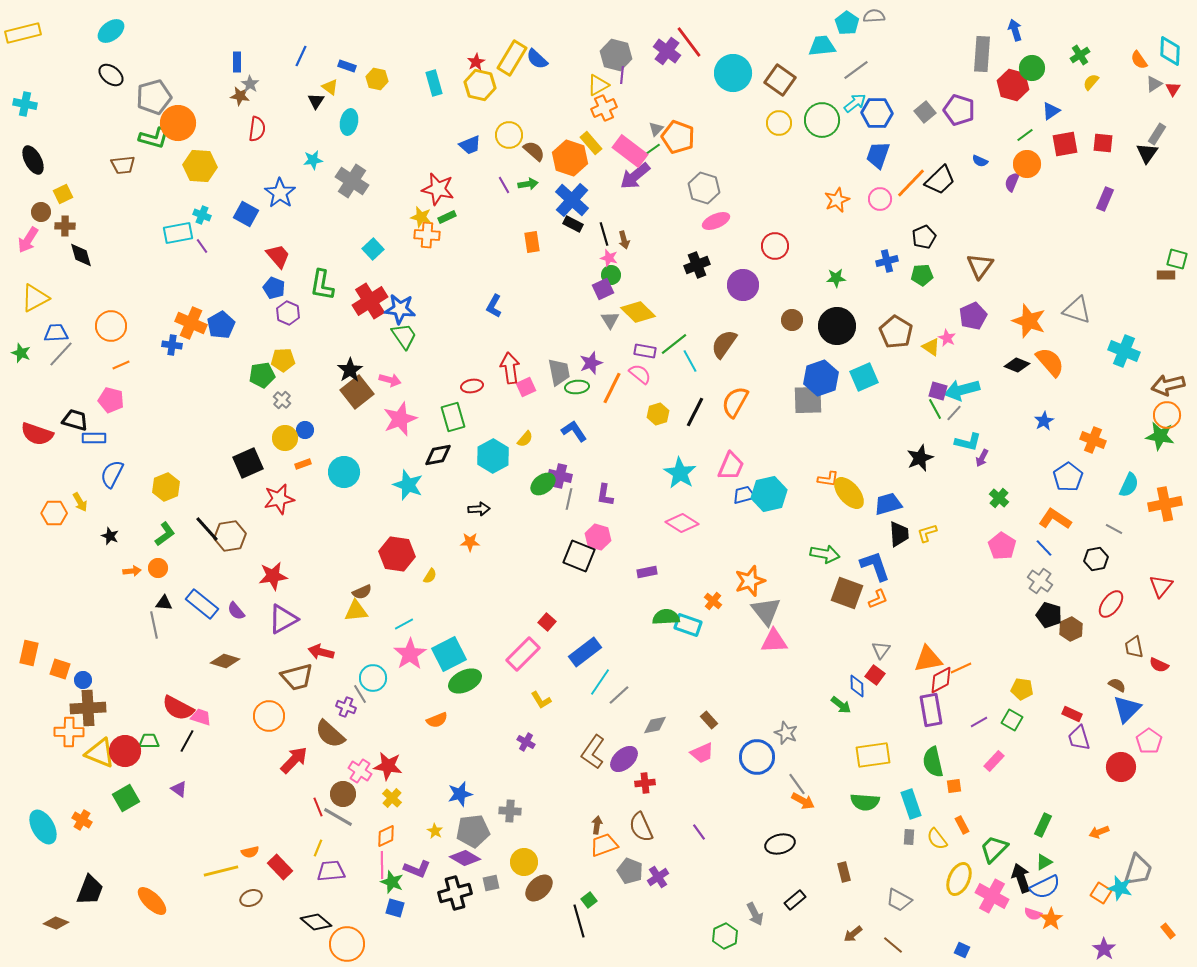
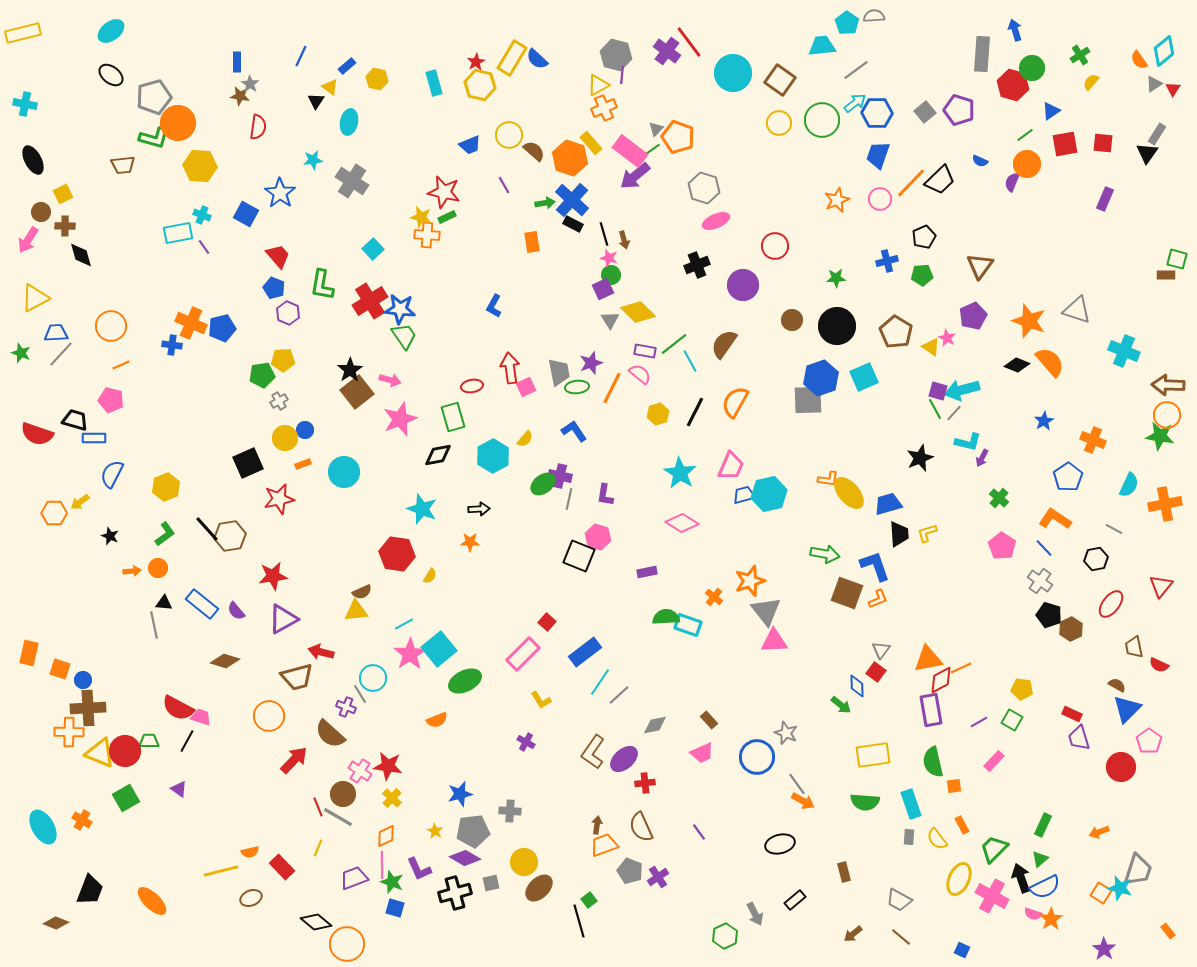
cyan diamond at (1170, 51): moved 6 px left; rotated 48 degrees clockwise
blue rectangle at (347, 66): rotated 60 degrees counterclockwise
red semicircle at (257, 129): moved 1 px right, 2 px up
green arrow at (528, 184): moved 17 px right, 19 px down
red star at (438, 189): moved 6 px right, 3 px down
purple line at (202, 246): moved 2 px right, 1 px down
blue pentagon at (221, 325): moved 1 px right, 3 px down; rotated 16 degrees clockwise
brown arrow at (1168, 385): rotated 16 degrees clockwise
gray cross at (282, 400): moved 3 px left, 1 px down; rotated 18 degrees clockwise
cyan star at (408, 485): moved 14 px right, 24 px down
yellow arrow at (80, 502): rotated 84 degrees clockwise
orange cross at (713, 601): moved 1 px right, 4 px up
cyan square at (449, 654): moved 10 px left, 5 px up; rotated 12 degrees counterclockwise
red square at (875, 675): moved 1 px right, 3 px up
green triangle at (1044, 862): moved 4 px left, 3 px up; rotated 12 degrees counterclockwise
red rectangle at (280, 867): moved 2 px right
purple L-shape at (417, 869): moved 2 px right; rotated 44 degrees clockwise
purple trapezoid at (331, 871): moved 23 px right, 7 px down; rotated 16 degrees counterclockwise
brown line at (893, 945): moved 8 px right, 8 px up
